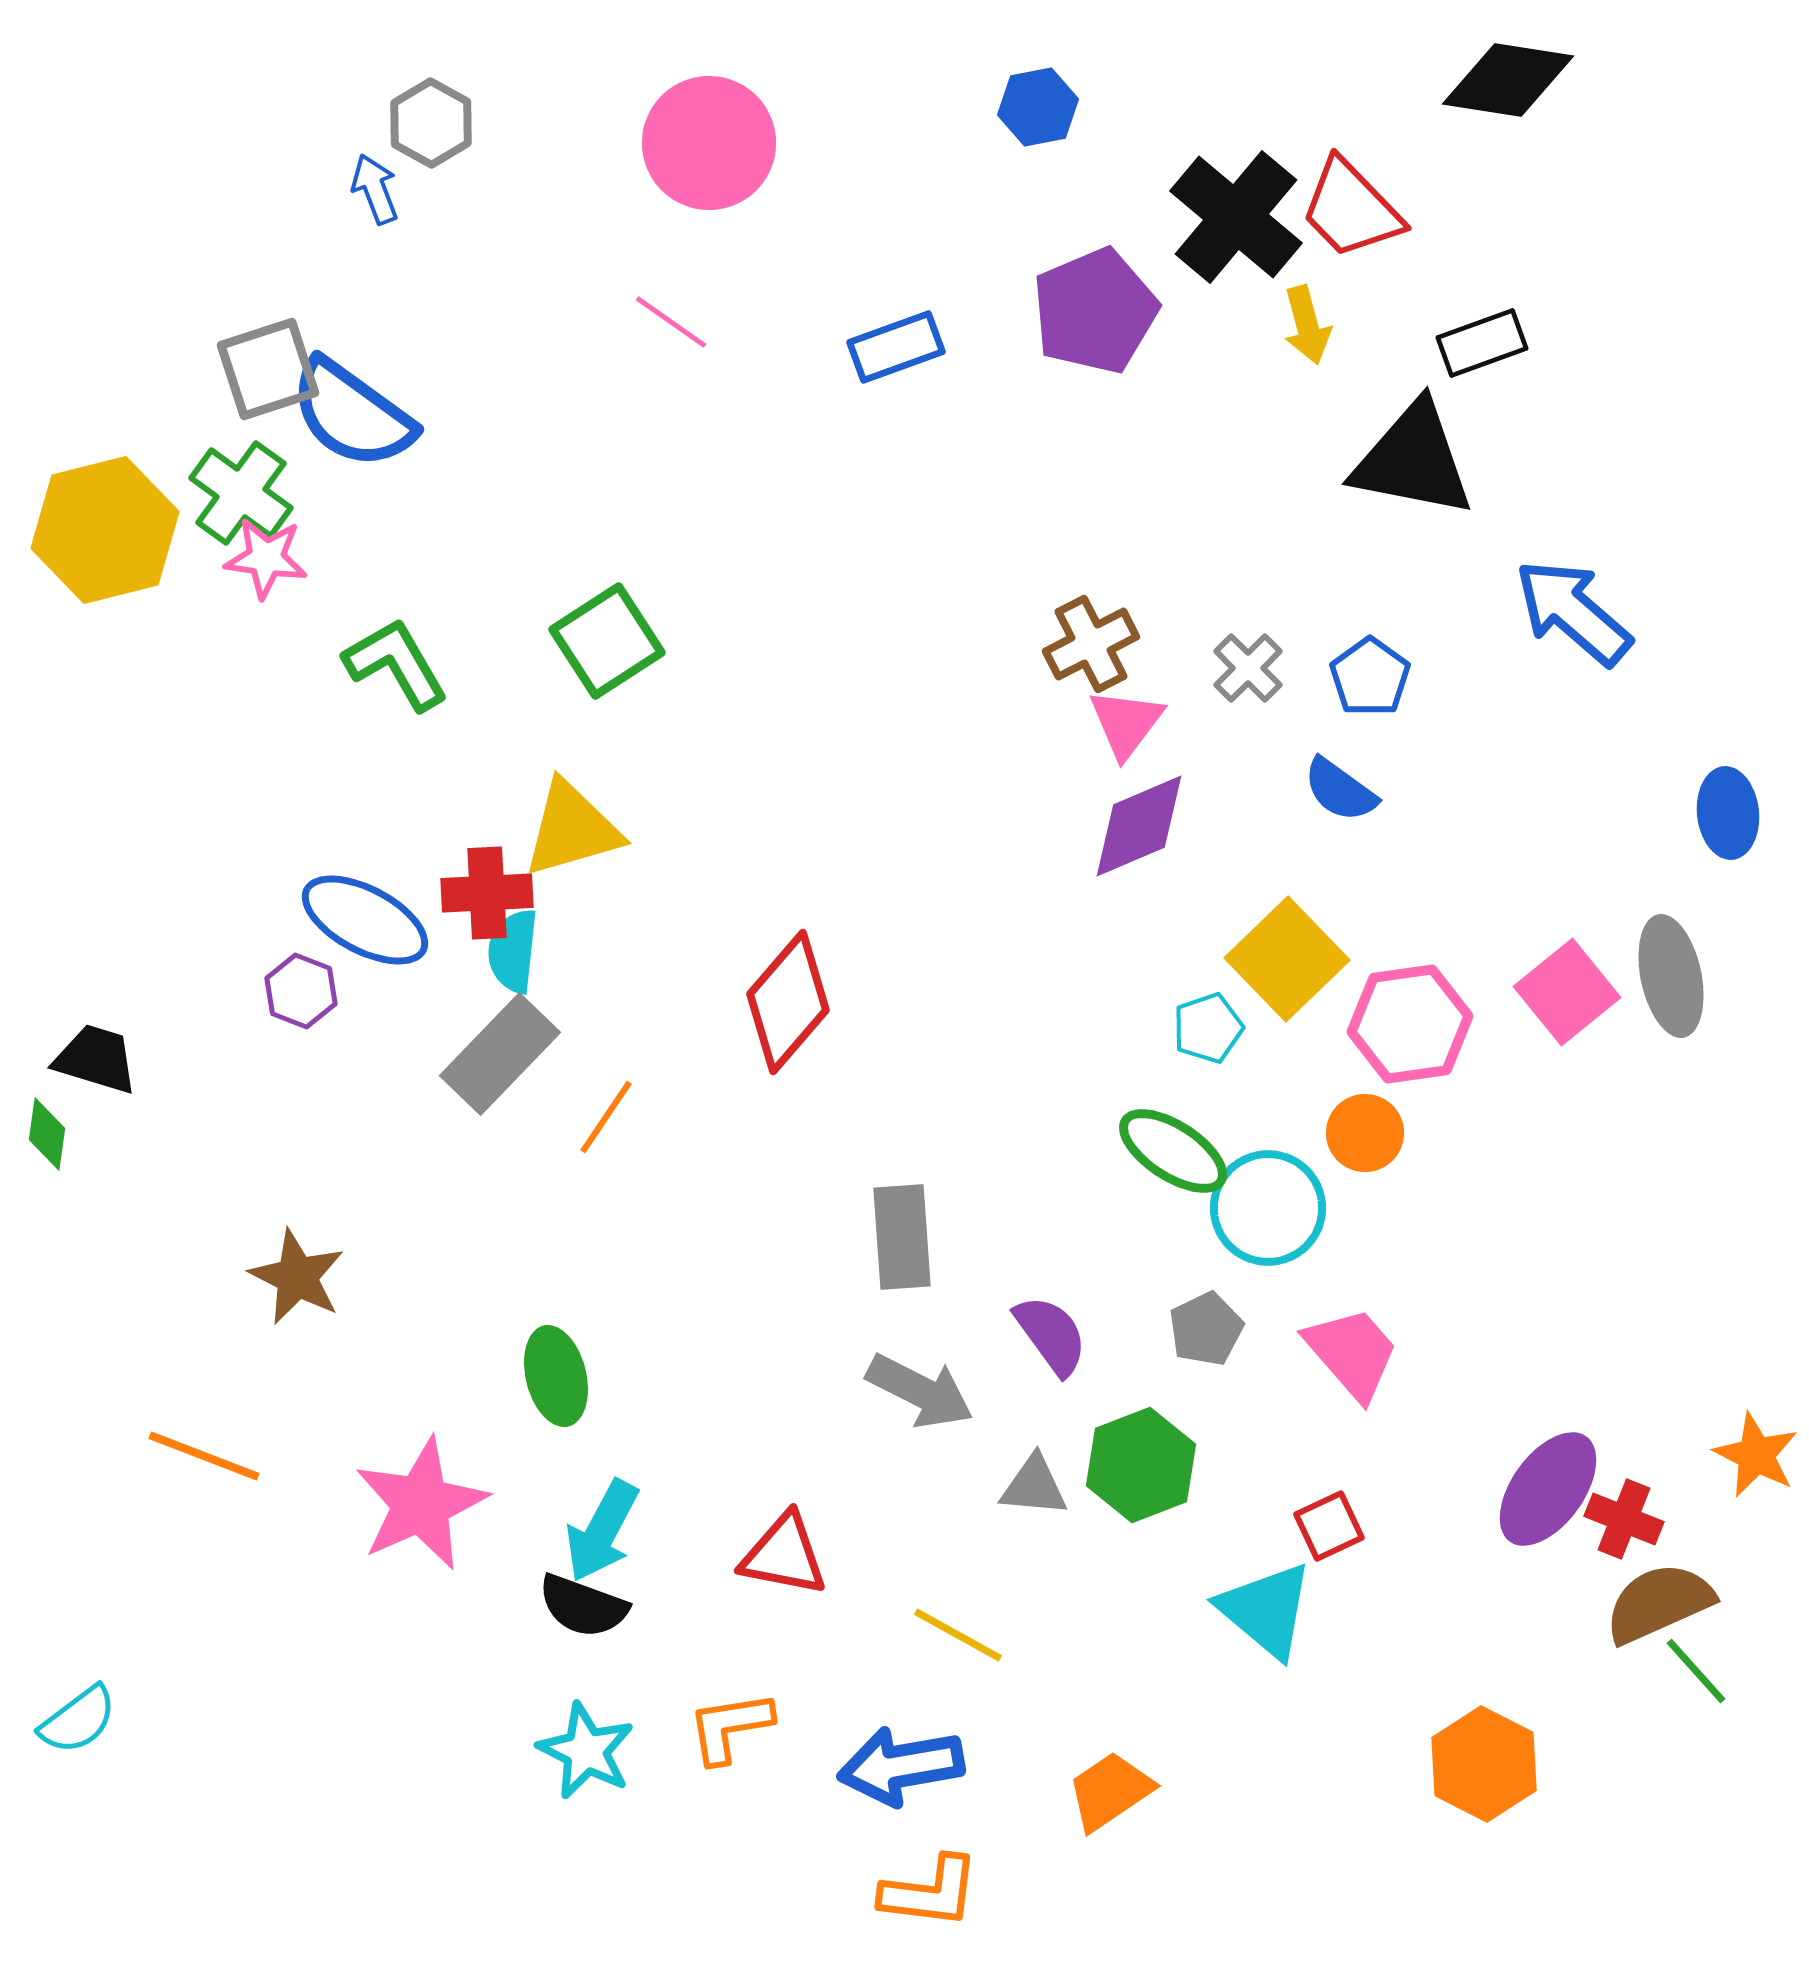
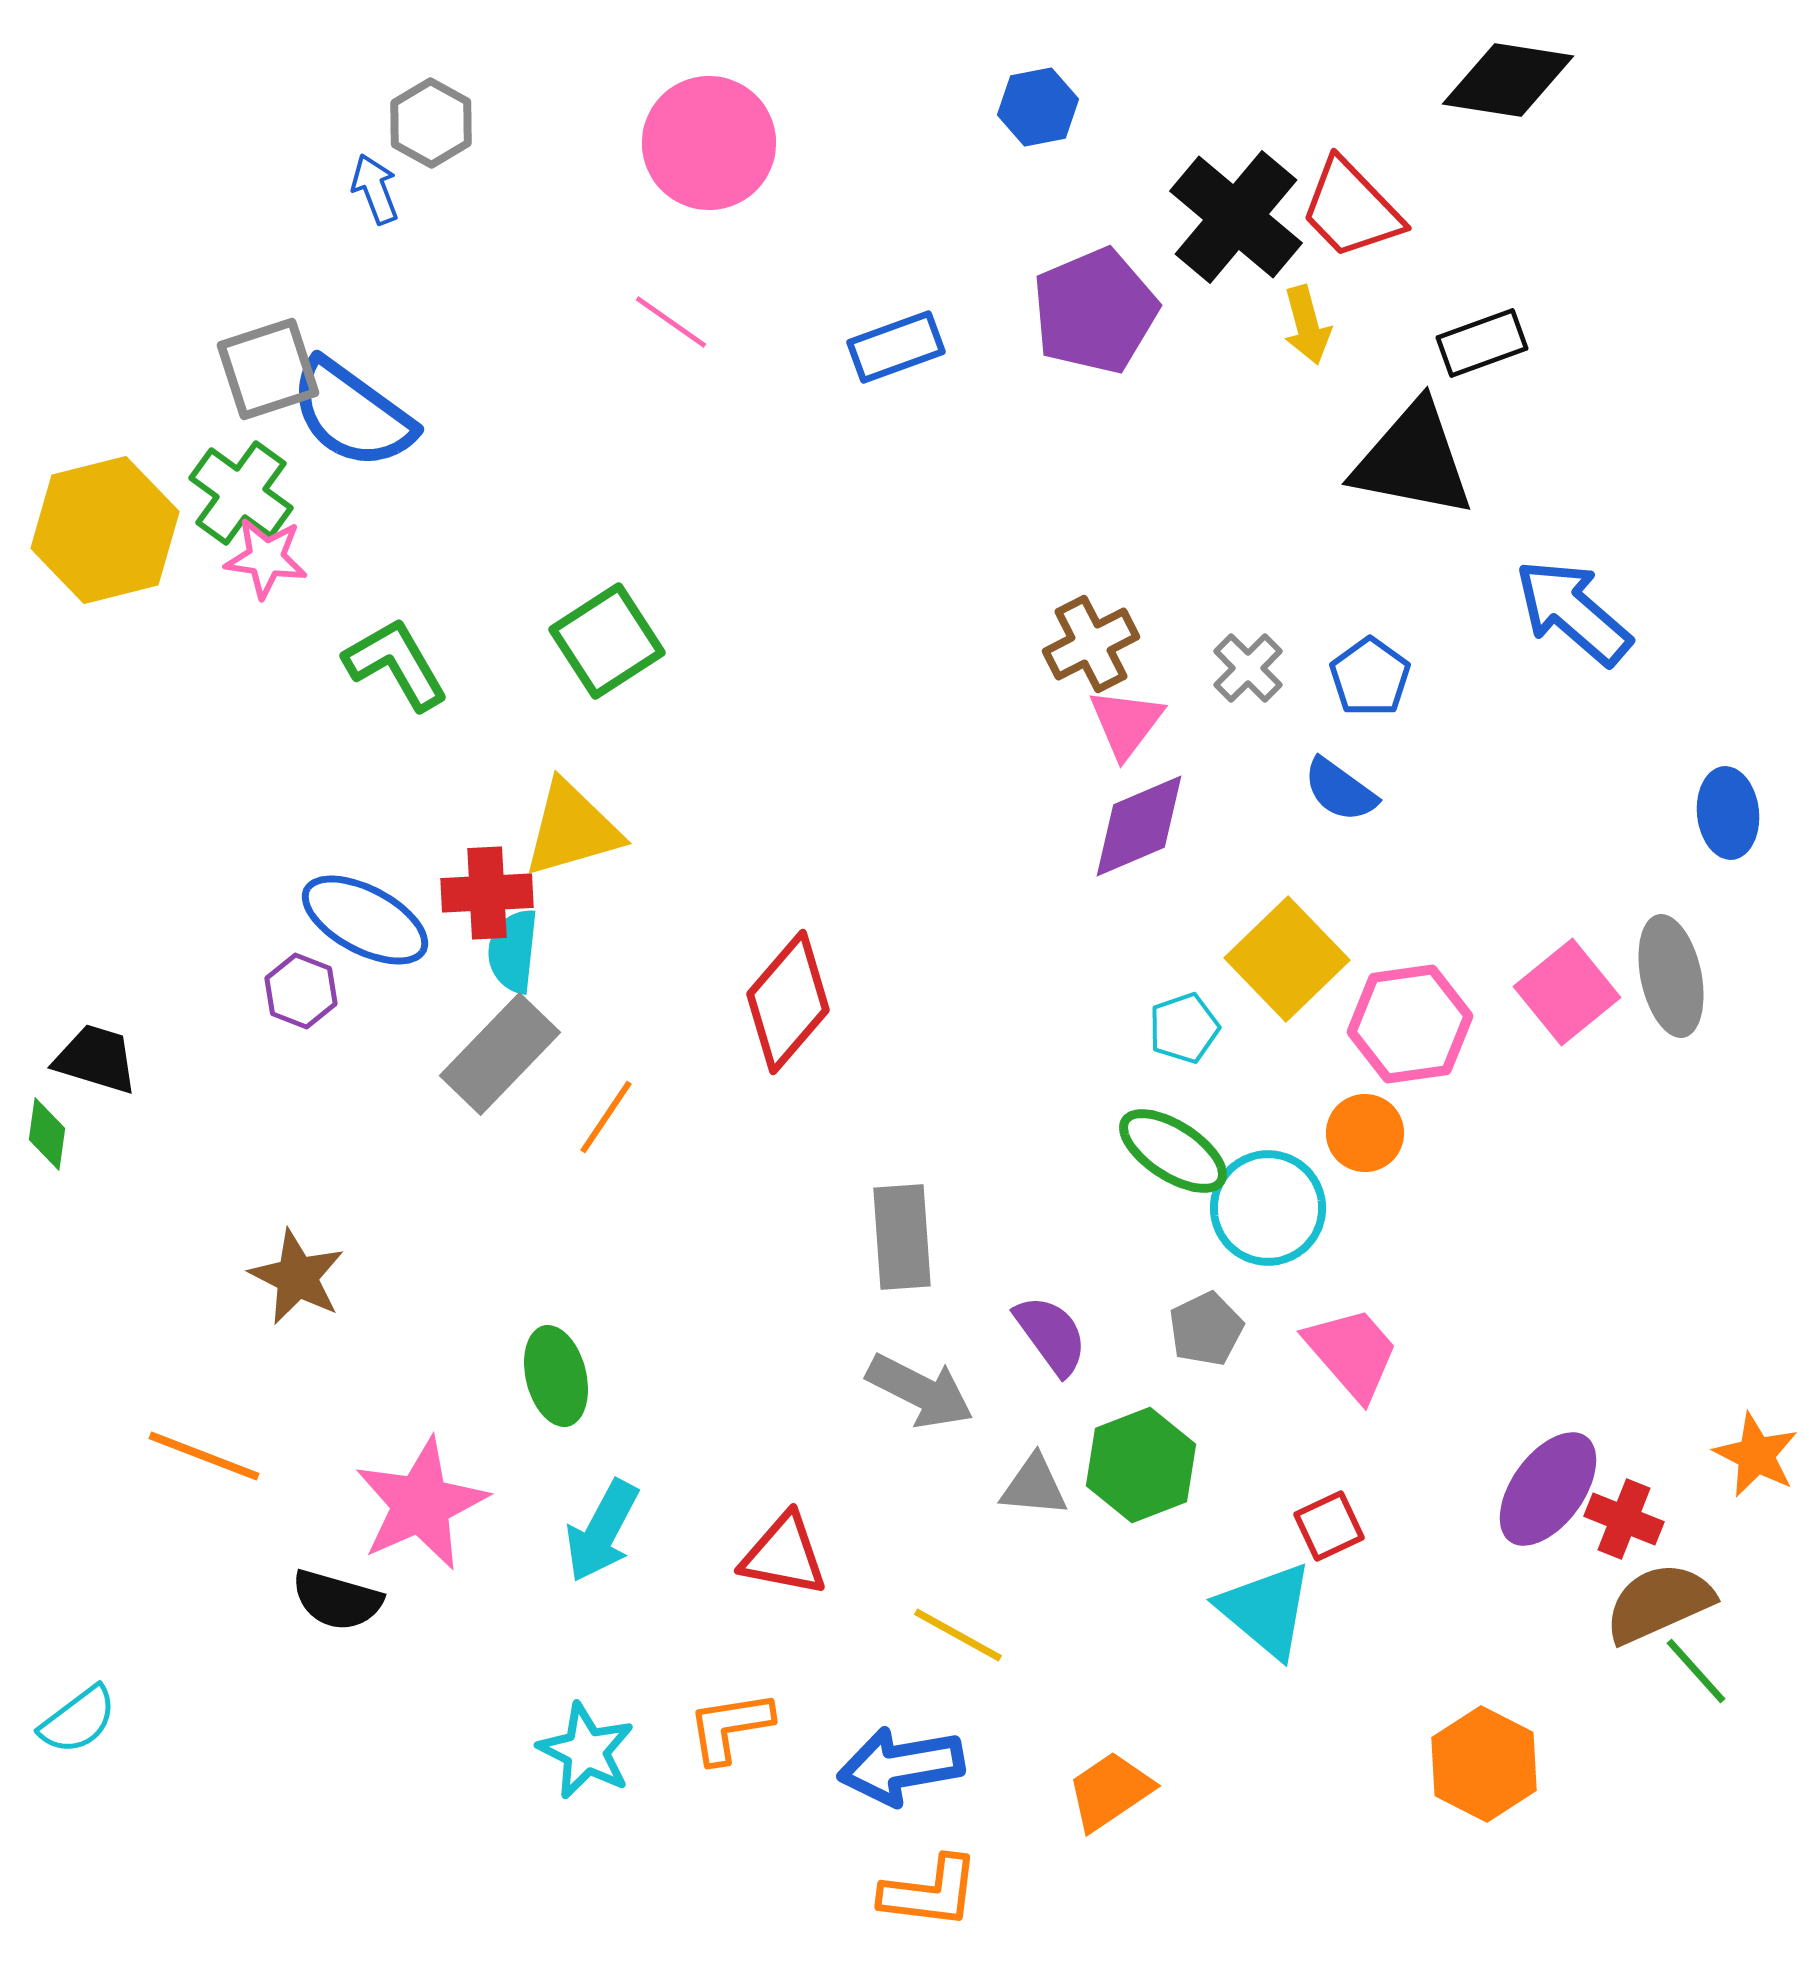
cyan pentagon at (1208, 1028): moved 24 px left
black semicircle at (583, 1606): moved 246 px left, 6 px up; rotated 4 degrees counterclockwise
